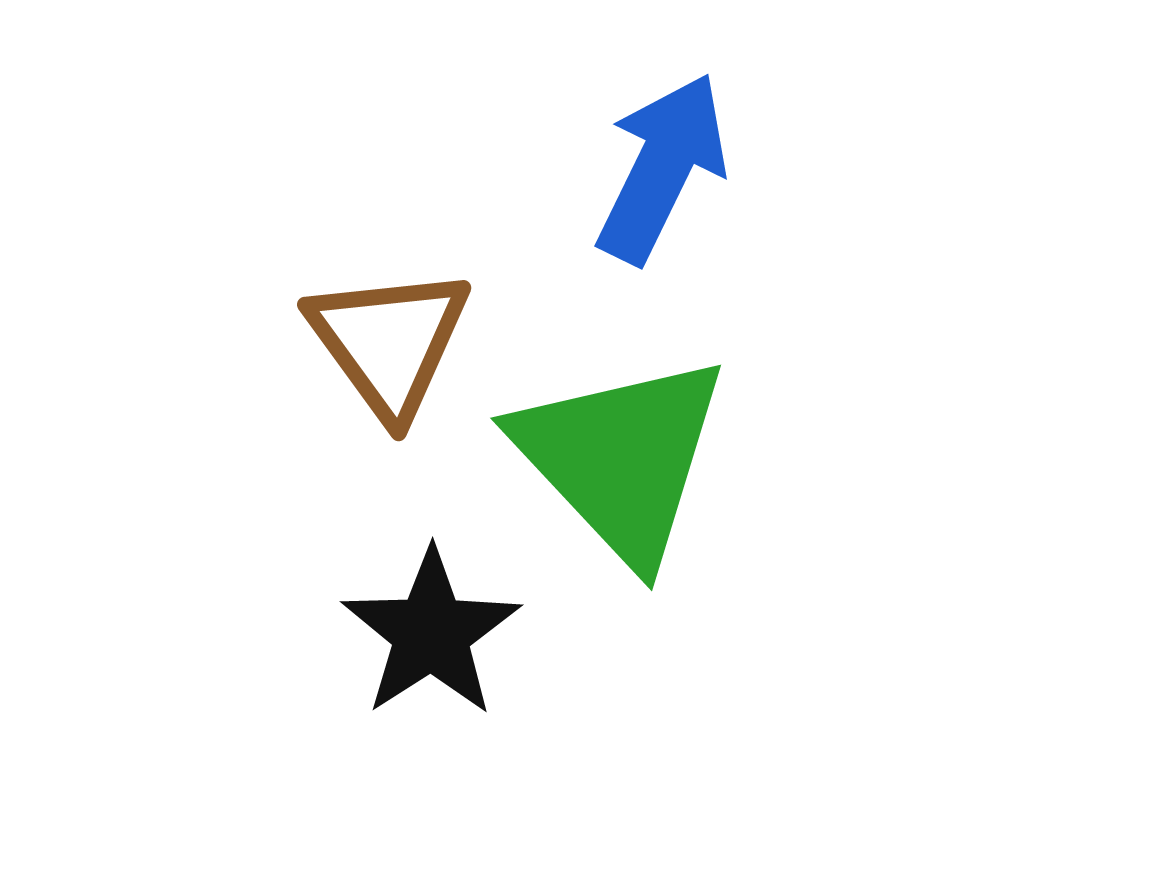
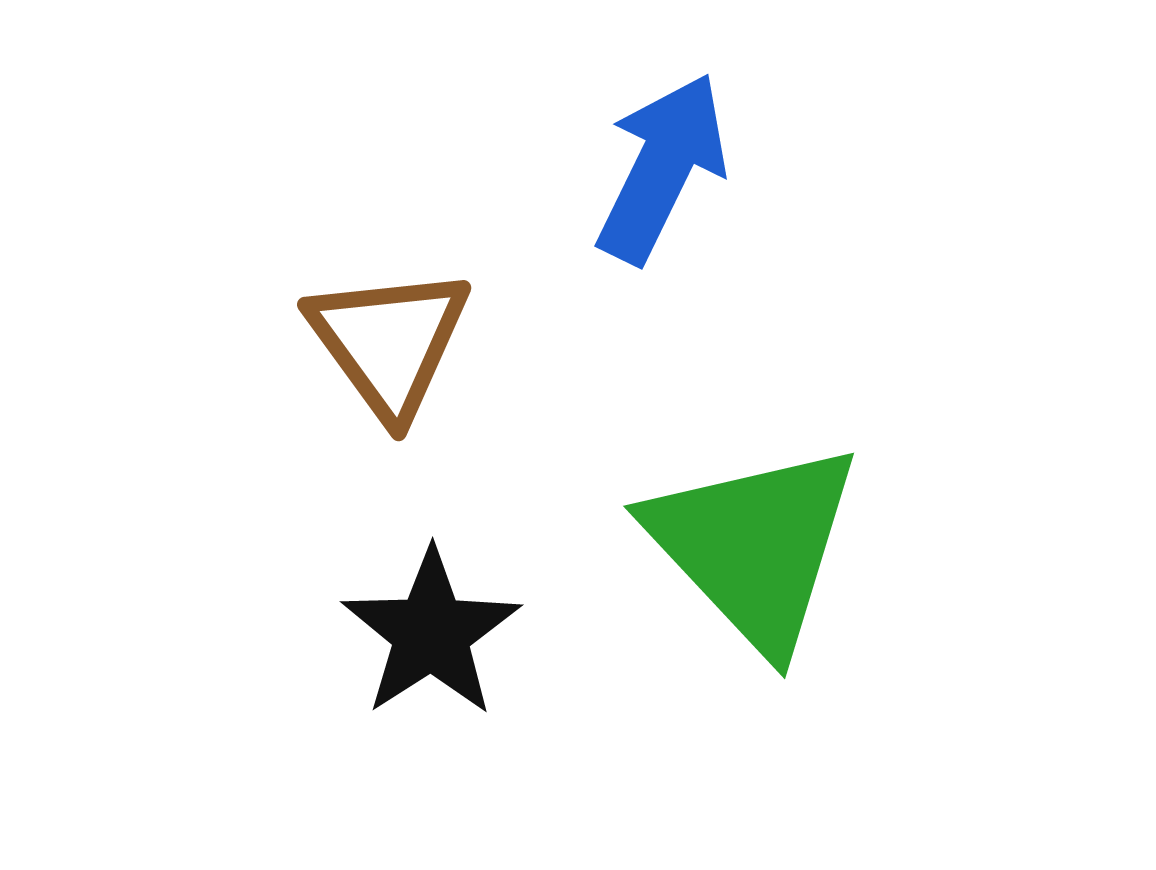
green triangle: moved 133 px right, 88 px down
